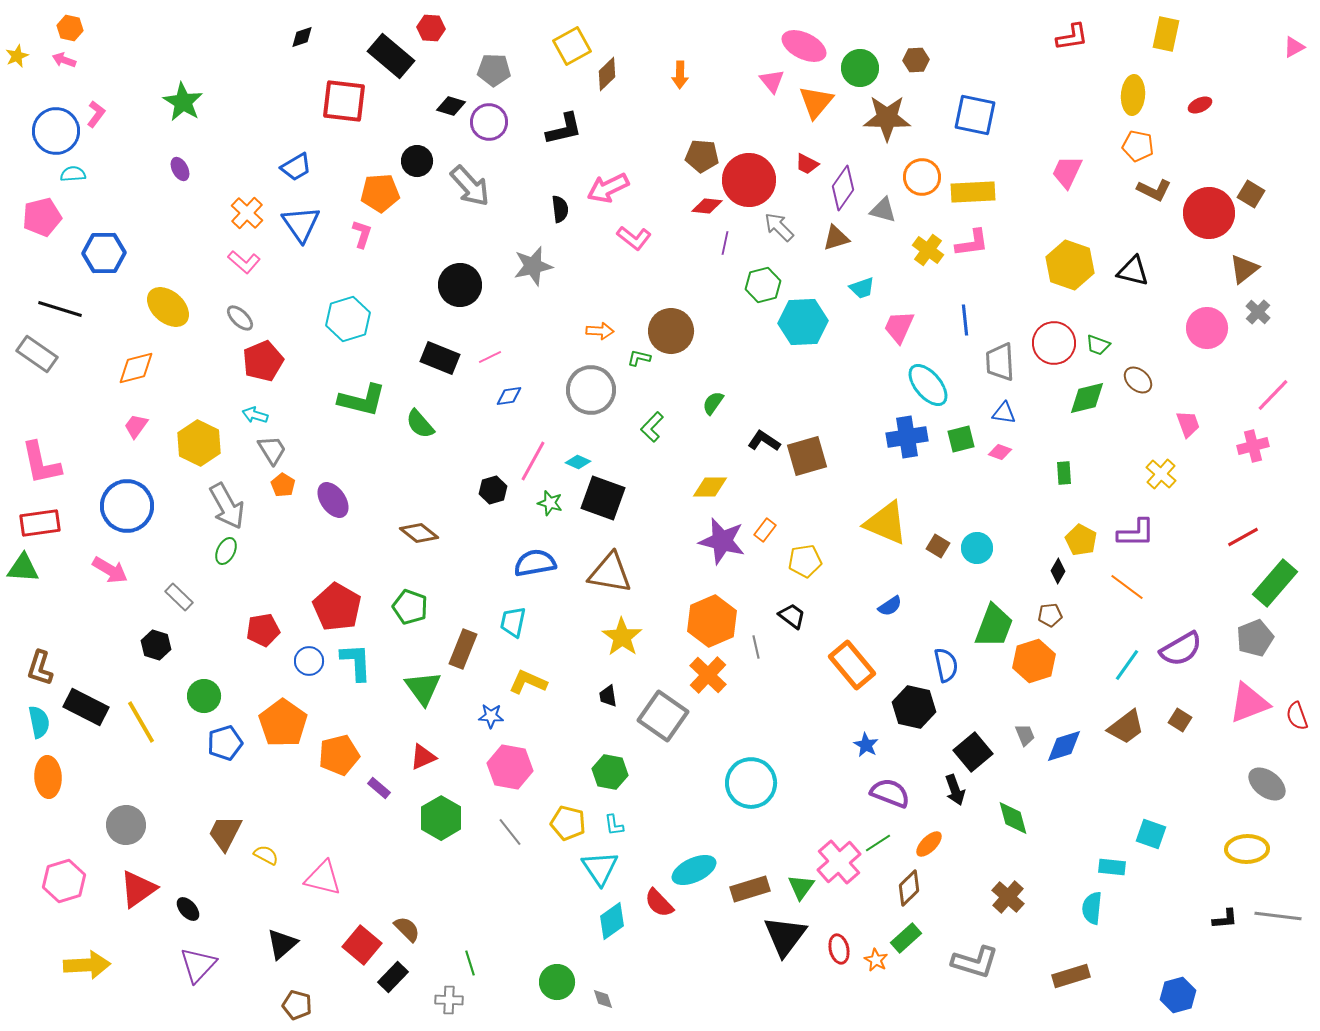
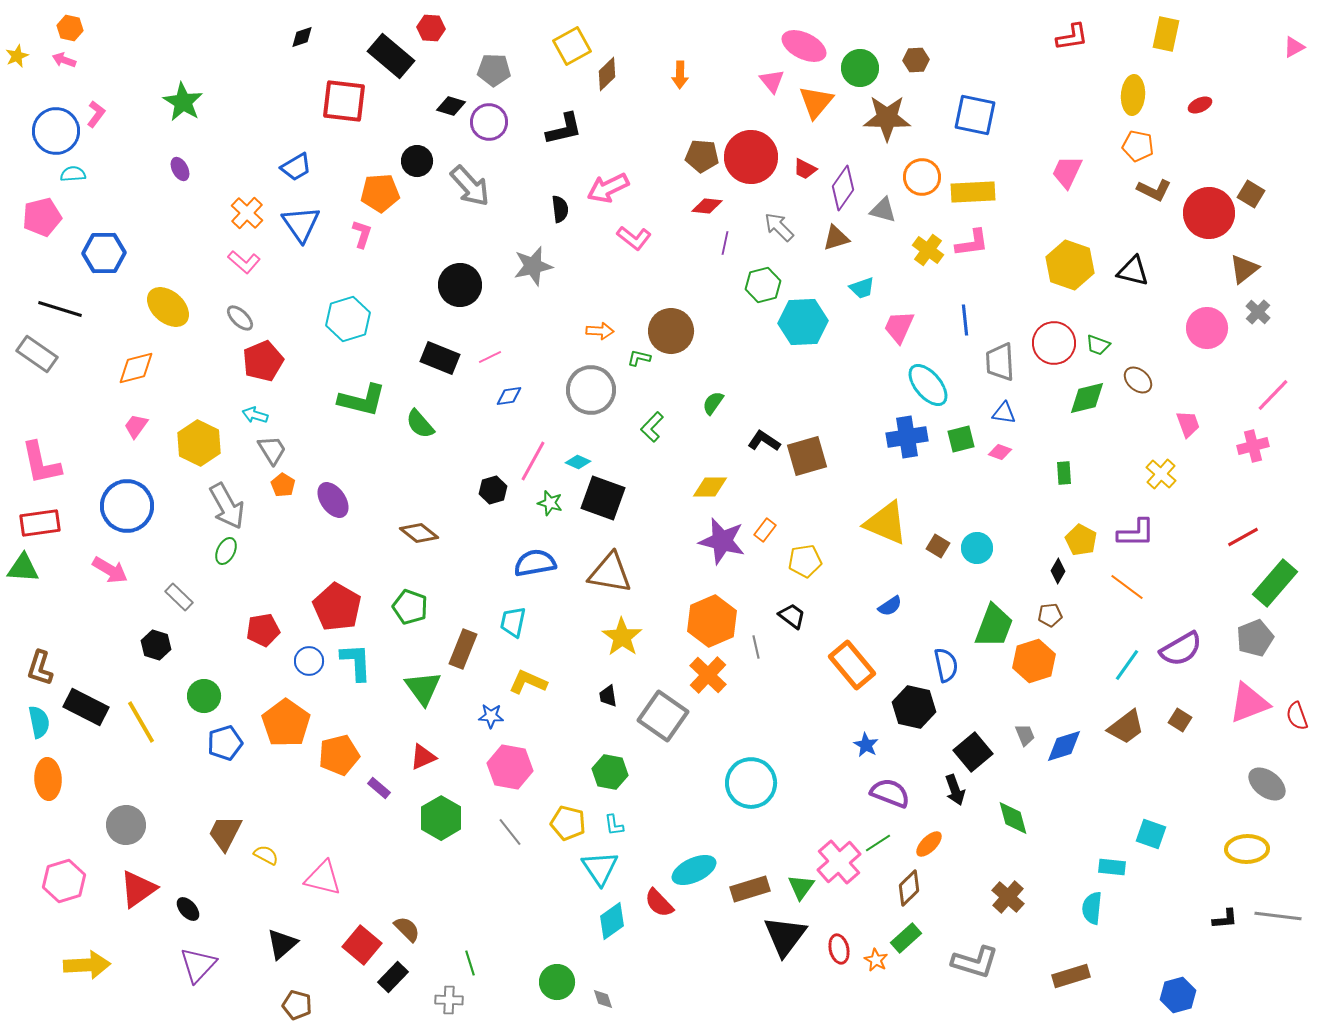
red trapezoid at (807, 164): moved 2 px left, 5 px down
red circle at (749, 180): moved 2 px right, 23 px up
orange pentagon at (283, 723): moved 3 px right
orange ellipse at (48, 777): moved 2 px down
